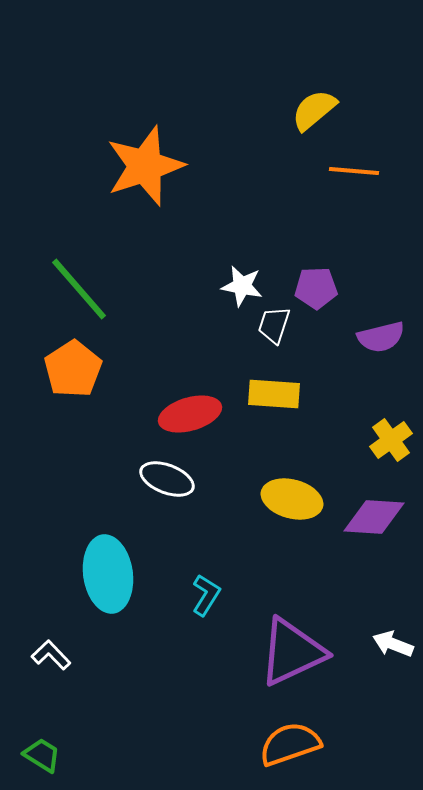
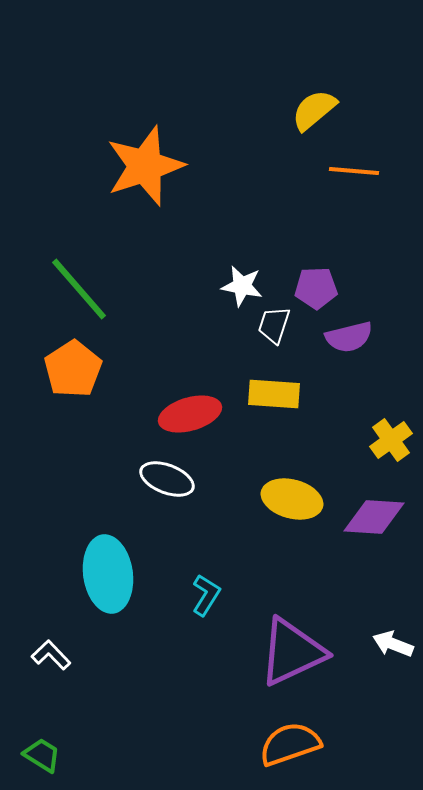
purple semicircle: moved 32 px left
